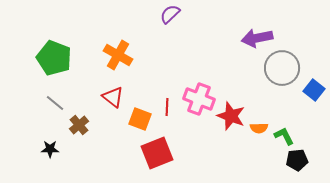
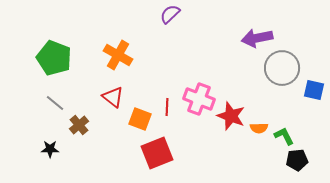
blue square: rotated 25 degrees counterclockwise
